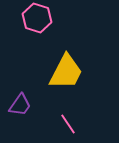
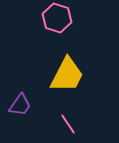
pink hexagon: moved 20 px right
yellow trapezoid: moved 1 px right, 3 px down
